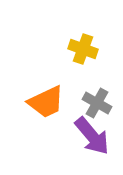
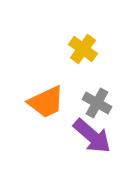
yellow cross: rotated 16 degrees clockwise
purple arrow: rotated 9 degrees counterclockwise
